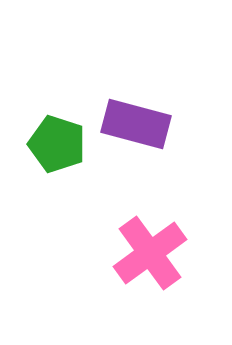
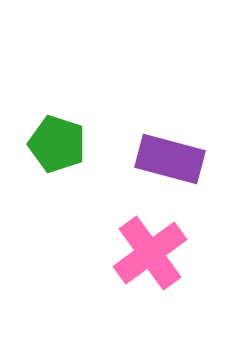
purple rectangle: moved 34 px right, 35 px down
